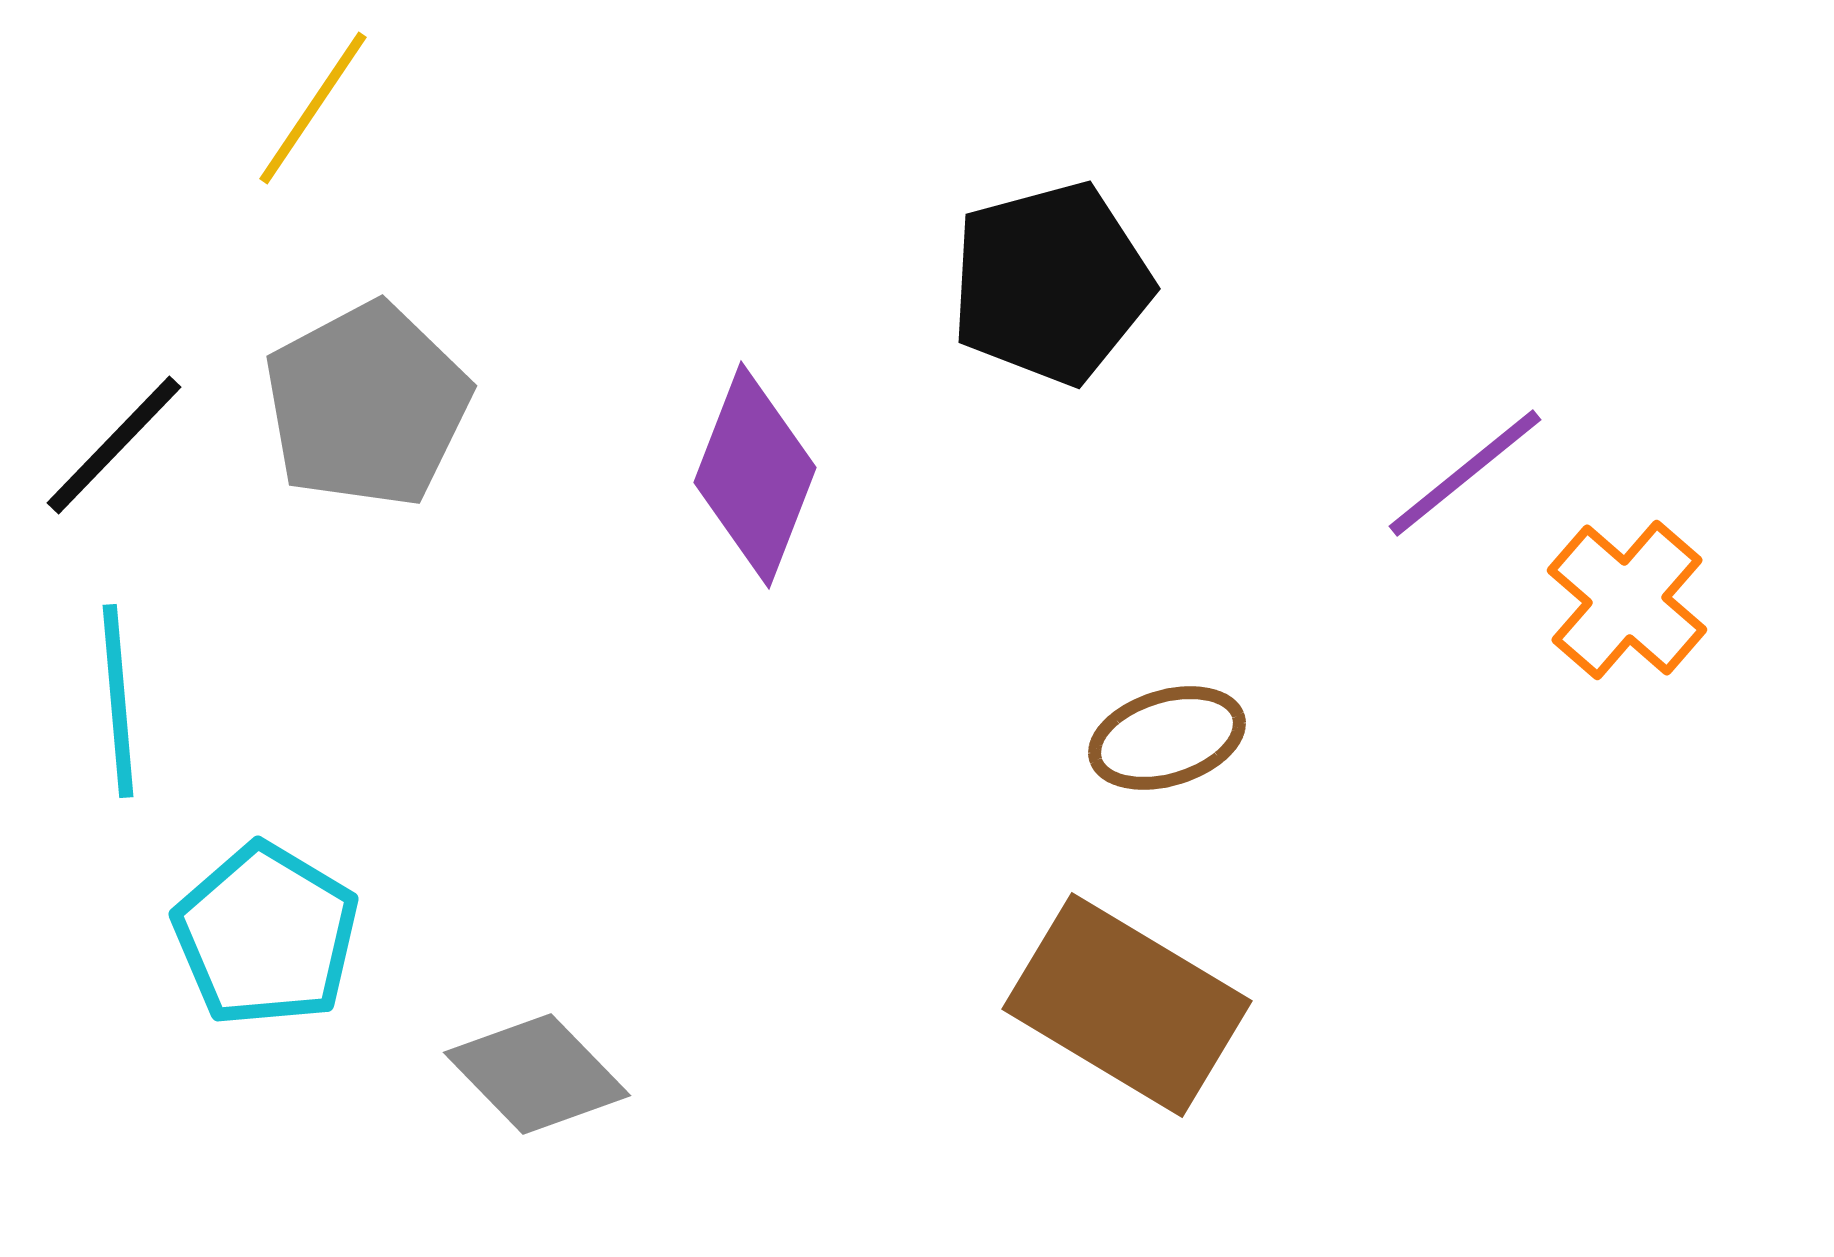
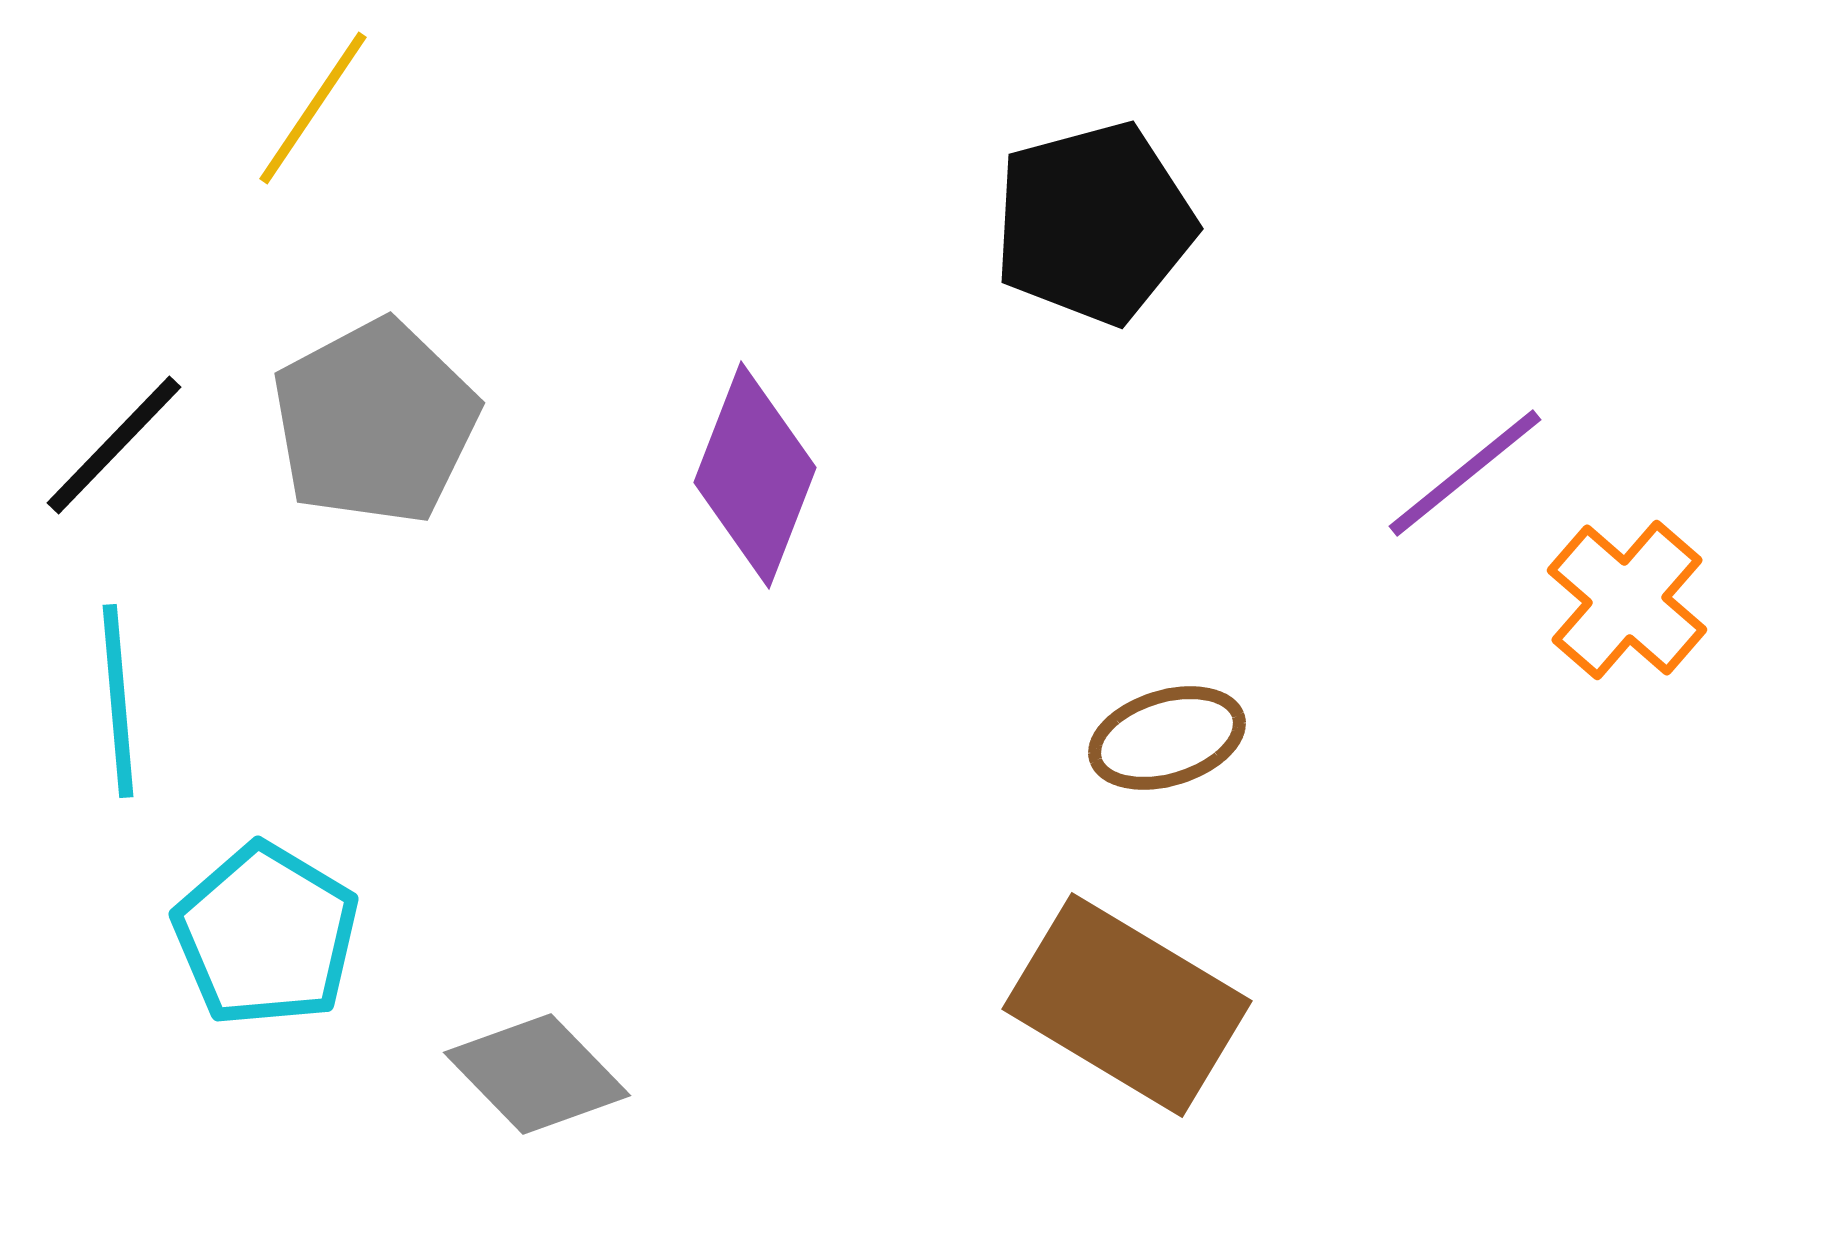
black pentagon: moved 43 px right, 60 px up
gray pentagon: moved 8 px right, 17 px down
